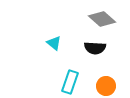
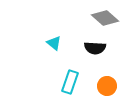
gray diamond: moved 3 px right, 1 px up
orange circle: moved 1 px right
